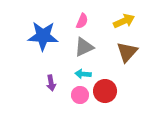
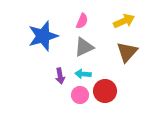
blue star: rotated 20 degrees counterclockwise
purple arrow: moved 9 px right, 7 px up
